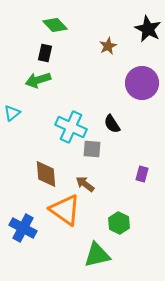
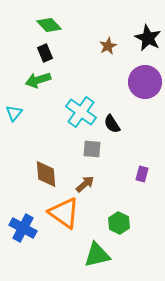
green diamond: moved 6 px left
black star: moved 9 px down
black rectangle: rotated 36 degrees counterclockwise
purple circle: moved 3 px right, 1 px up
cyan triangle: moved 2 px right; rotated 12 degrees counterclockwise
cyan cross: moved 10 px right, 15 px up; rotated 12 degrees clockwise
brown arrow: rotated 102 degrees clockwise
orange triangle: moved 1 px left, 3 px down
